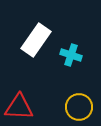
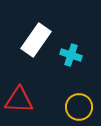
red triangle: moved 7 px up
